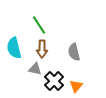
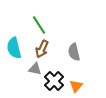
brown arrow: rotated 24 degrees clockwise
